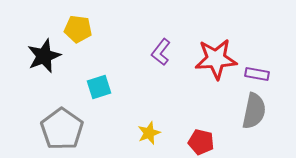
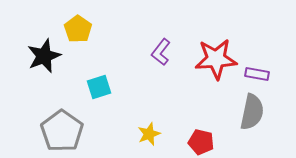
yellow pentagon: rotated 28 degrees clockwise
gray semicircle: moved 2 px left, 1 px down
gray pentagon: moved 2 px down
yellow star: moved 1 px down
